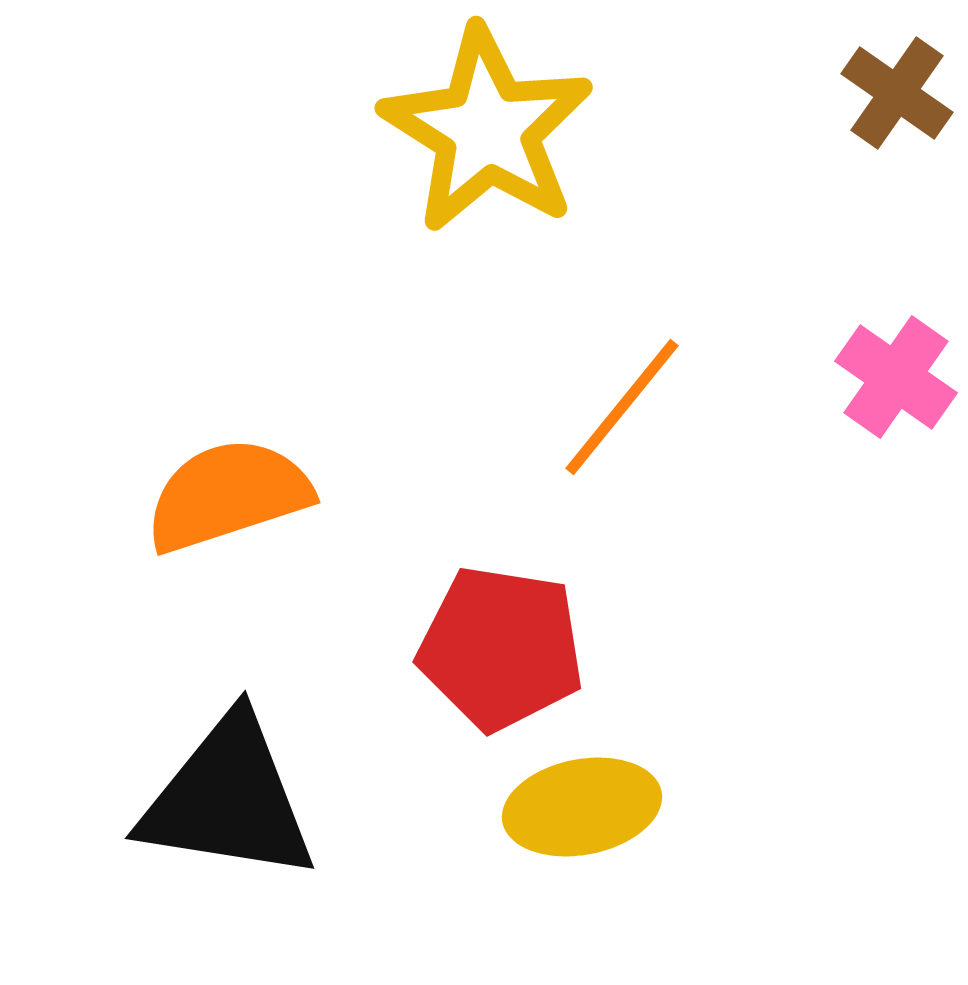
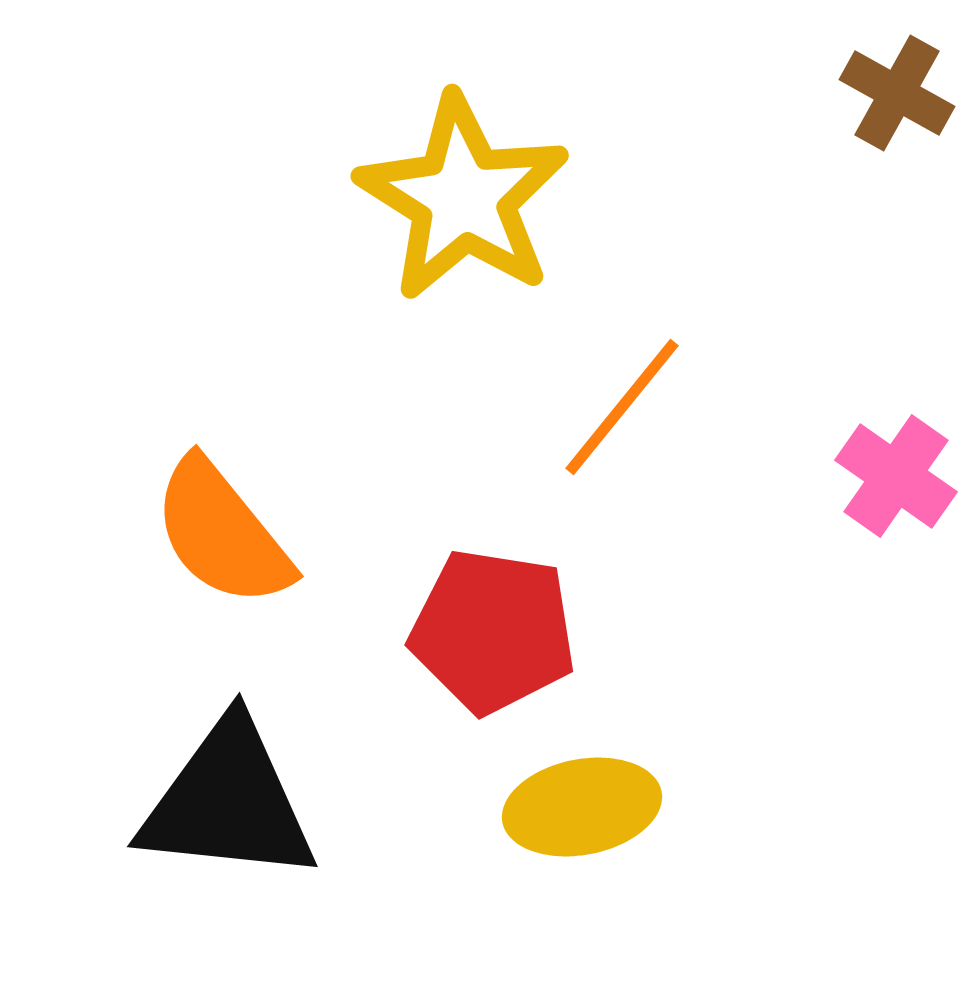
brown cross: rotated 6 degrees counterclockwise
yellow star: moved 24 px left, 68 px down
pink cross: moved 99 px down
orange semicircle: moved 6 px left, 38 px down; rotated 111 degrees counterclockwise
red pentagon: moved 8 px left, 17 px up
black triangle: moved 3 px down; rotated 3 degrees counterclockwise
